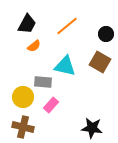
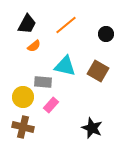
orange line: moved 1 px left, 1 px up
brown square: moved 2 px left, 9 px down
black star: rotated 15 degrees clockwise
